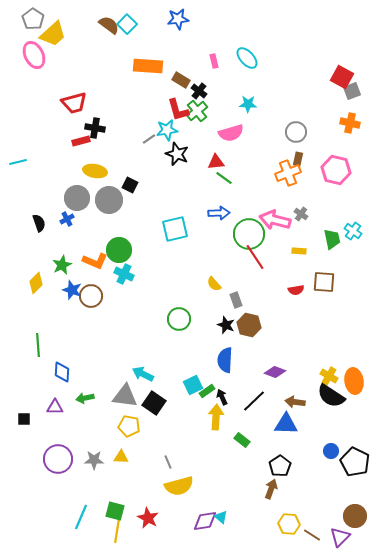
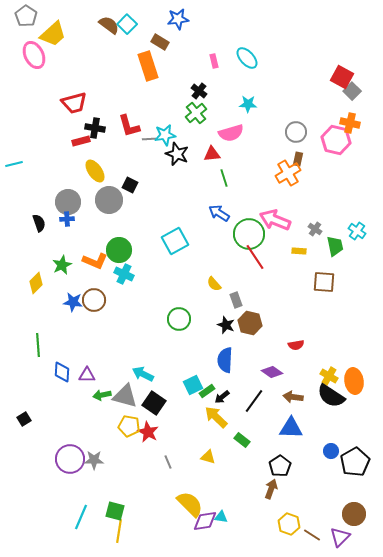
gray pentagon at (33, 19): moved 7 px left, 3 px up
orange rectangle at (148, 66): rotated 68 degrees clockwise
brown rectangle at (181, 80): moved 21 px left, 38 px up
gray square at (352, 91): rotated 24 degrees counterclockwise
red L-shape at (178, 110): moved 49 px left, 16 px down
green cross at (197, 111): moved 1 px left, 2 px down
cyan star at (167, 130): moved 2 px left, 5 px down
gray line at (149, 139): rotated 32 degrees clockwise
cyan line at (18, 162): moved 4 px left, 2 px down
red triangle at (216, 162): moved 4 px left, 8 px up
pink hexagon at (336, 170): moved 30 px up
yellow ellipse at (95, 171): rotated 45 degrees clockwise
orange cross at (288, 173): rotated 10 degrees counterclockwise
green line at (224, 178): rotated 36 degrees clockwise
gray circle at (77, 198): moved 9 px left, 4 px down
blue arrow at (219, 213): rotated 145 degrees counterclockwise
gray cross at (301, 214): moved 14 px right, 15 px down
blue cross at (67, 219): rotated 24 degrees clockwise
pink arrow at (275, 220): rotated 8 degrees clockwise
cyan square at (175, 229): moved 12 px down; rotated 16 degrees counterclockwise
cyan cross at (353, 231): moved 4 px right
green trapezoid at (332, 239): moved 3 px right, 7 px down
blue star at (72, 290): moved 1 px right, 12 px down; rotated 12 degrees counterclockwise
red semicircle at (296, 290): moved 55 px down
brown circle at (91, 296): moved 3 px right, 4 px down
brown hexagon at (249, 325): moved 1 px right, 2 px up
purple diamond at (275, 372): moved 3 px left; rotated 15 degrees clockwise
gray triangle at (125, 396): rotated 8 degrees clockwise
black arrow at (222, 397): rotated 105 degrees counterclockwise
green arrow at (85, 398): moved 17 px right, 3 px up
black line at (254, 401): rotated 10 degrees counterclockwise
brown arrow at (295, 402): moved 2 px left, 5 px up
purple triangle at (55, 407): moved 32 px right, 32 px up
yellow arrow at (216, 417): rotated 50 degrees counterclockwise
black square at (24, 419): rotated 32 degrees counterclockwise
blue triangle at (286, 424): moved 5 px right, 4 px down
yellow triangle at (121, 457): moved 87 px right; rotated 14 degrees clockwise
purple circle at (58, 459): moved 12 px right
black pentagon at (355, 462): rotated 16 degrees clockwise
yellow semicircle at (179, 486): moved 11 px right, 18 px down; rotated 120 degrees counterclockwise
brown circle at (355, 516): moved 1 px left, 2 px up
cyan triangle at (221, 517): rotated 32 degrees counterclockwise
red star at (148, 518): moved 86 px up
yellow hexagon at (289, 524): rotated 15 degrees clockwise
yellow line at (117, 531): moved 2 px right
